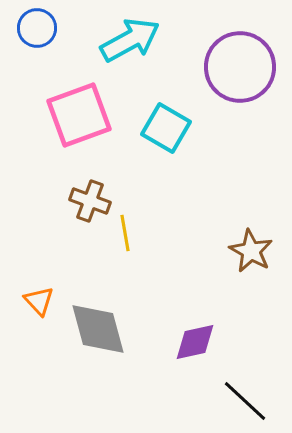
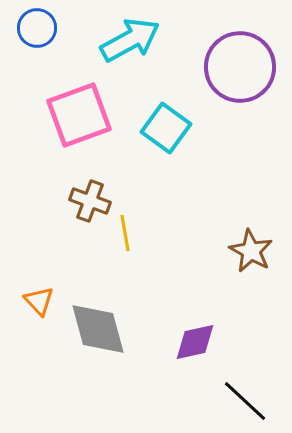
cyan square: rotated 6 degrees clockwise
